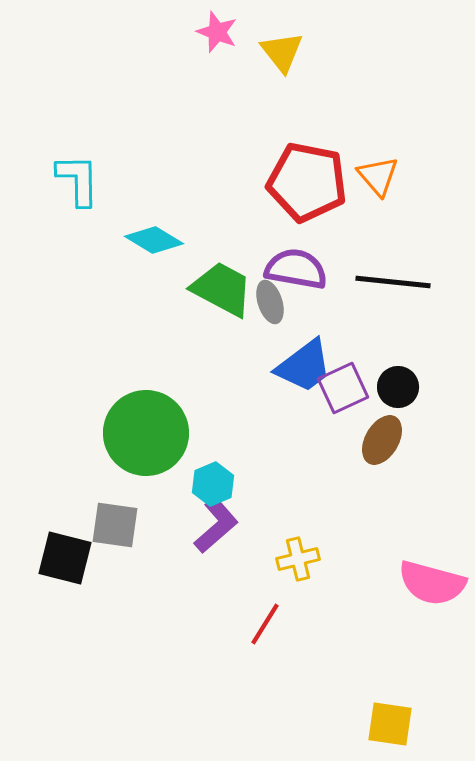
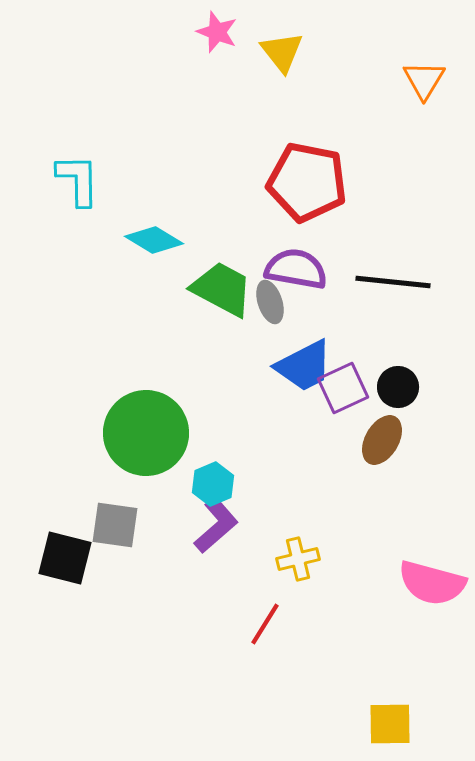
orange triangle: moved 46 px right, 96 px up; rotated 12 degrees clockwise
blue trapezoid: rotated 10 degrees clockwise
yellow square: rotated 9 degrees counterclockwise
